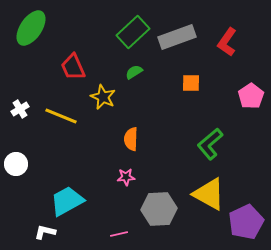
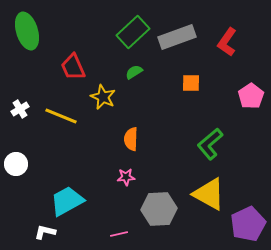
green ellipse: moved 4 px left, 3 px down; rotated 51 degrees counterclockwise
purple pentagon: moved 2 px right, 2 px down
